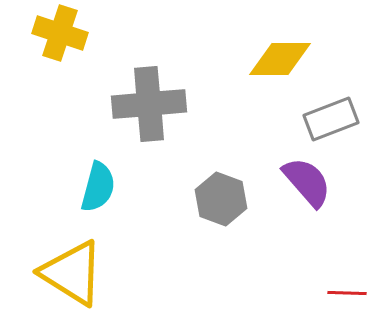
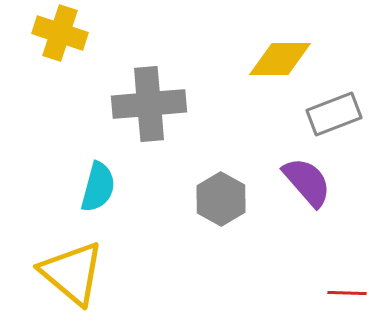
gray rectangle: moved 3 px right, 5 px up
gray hexagon: rotated 9 degrees clockwise
yellow triangle: rotated 8 degrees clockwise
